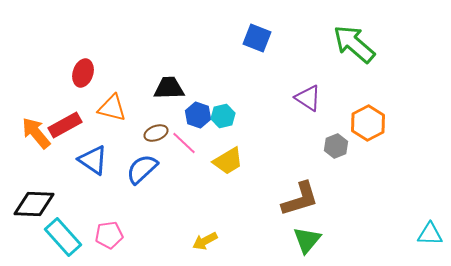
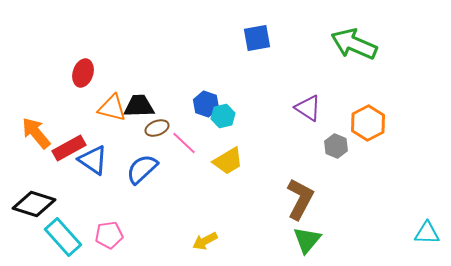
blue square: rotated 32 degrees counterclockwise
green arrow: rotated 18 degrees counterclockwise
black trapezoid: moved 30 px left, 18 px down
purple triangle: moved 10 px down
blue hexagon: moved 8 px right, 11 px up
red rectangle: moved 4 px right, 23 px down
brown ellipse: moved 1 px right, 5 px up
gray hexagon: rotated 15 degrees counterclockwise
brown L-shape: rotated 45 degrees counterclockwise
black diamond: rotated 15 degrees clockwise
cyan triangle: moved 3 px left, 1 px up
